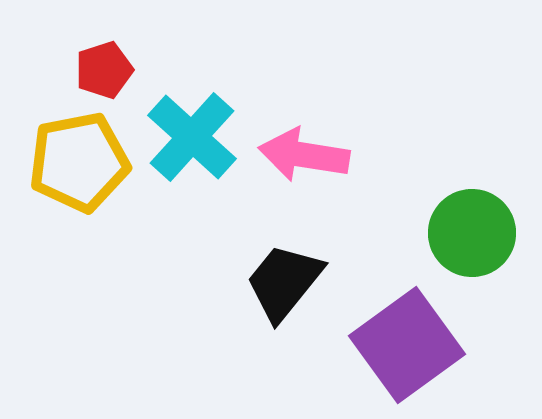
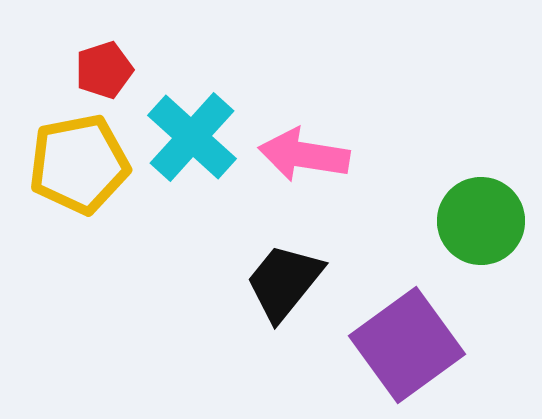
yellow pentagon: moved 2 px down
green circle: moved 9 px right, 12 px up
